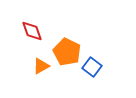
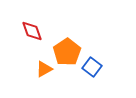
orange pentagon: rotated 12 degrees clockwise
orange triangle: moved 3 px right, 3 px down
